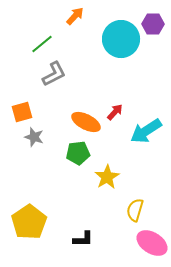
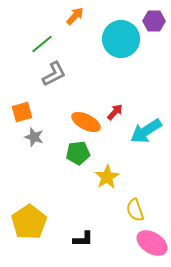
purple hexagon: moved 1 px right, 3 px up
yellow semicircle: rotated 35 degrees counterclockwise
